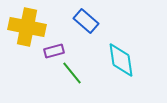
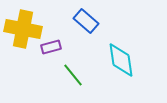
yellow cross: moved 4 px left, 2 px down
purple rectangle: moved 3 px left, 4 px up
green line: moved 1 px right, 2 px down
